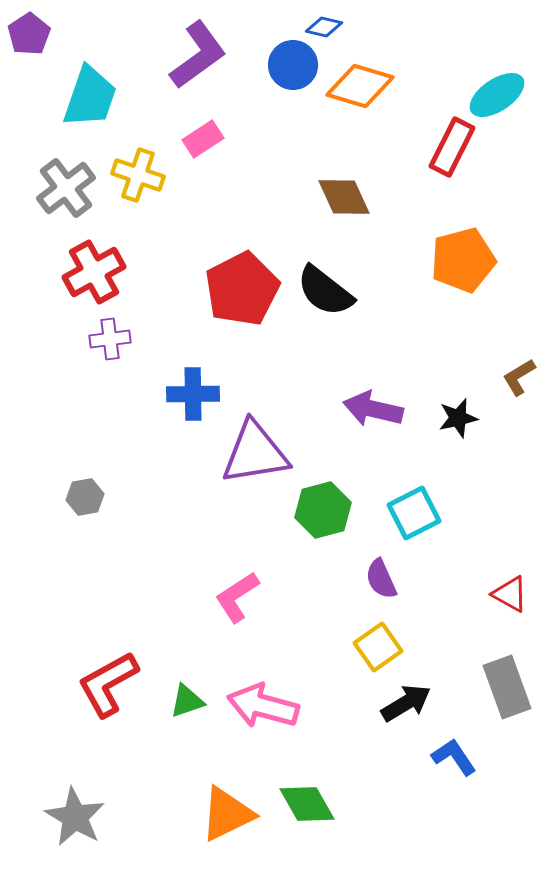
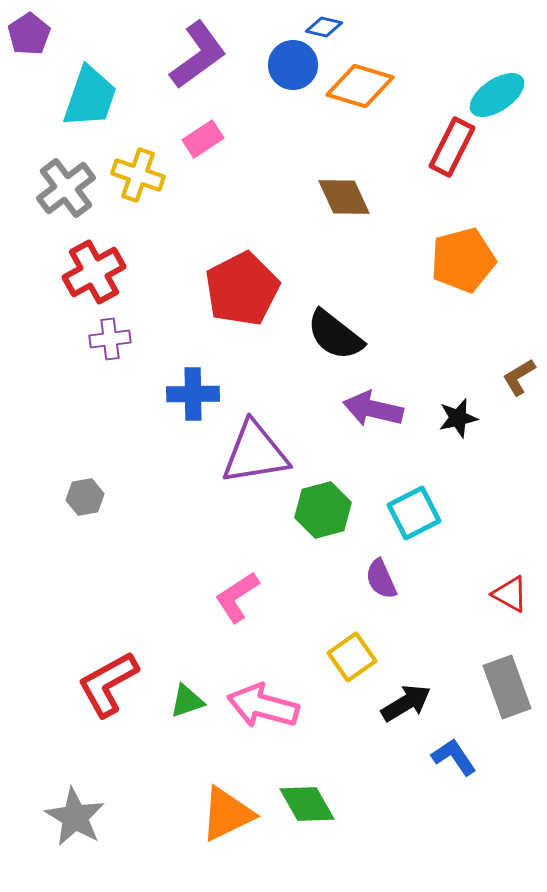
black semicircle: moved 10 px right, 44 px down
yellow square: moved 26 px left, 10 px down
